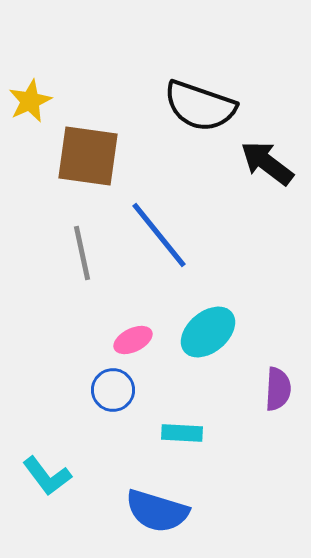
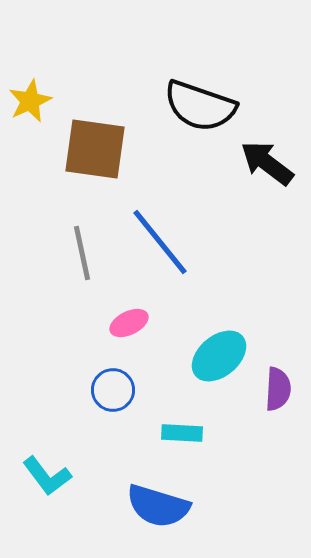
brown square: moved 7 px right, 7 px up
blue line: moved 1 px right, 7 px down
cyan ellipse: moved 11 px right, 24 px down
pink ellipse: moved 4 px left, 17 px up
blue semicircle: moved 1 px right, 5 px up
